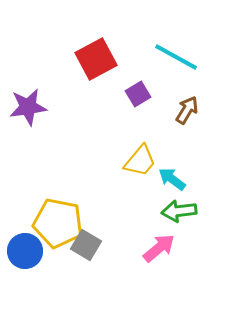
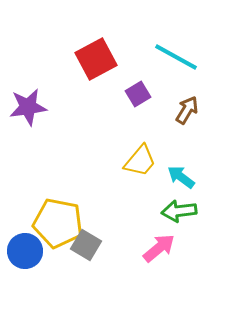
cyan arrow: moved 9 px right, 2 px up
